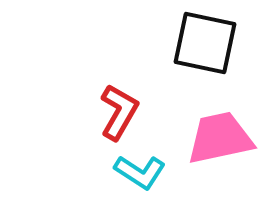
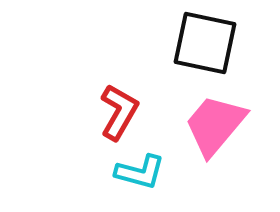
pink trapezoid: moved 5 px left, 13 px up; rotated 38 degrees counterclockwise
cyan L-shape: rotated 18 degrees counterclockwise
